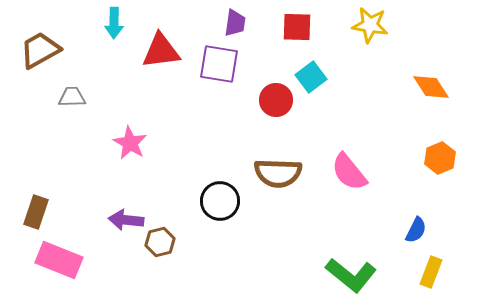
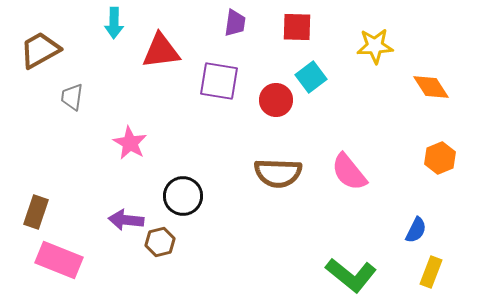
yellow star: moved 5 px right, 21 px down; rotated 12 degrees counterclockwise
purple square: moved 17 px down
gray trapezoid: rotated 80 degrees counterclockwise
black circle: moved 37 px left, 5 px up
